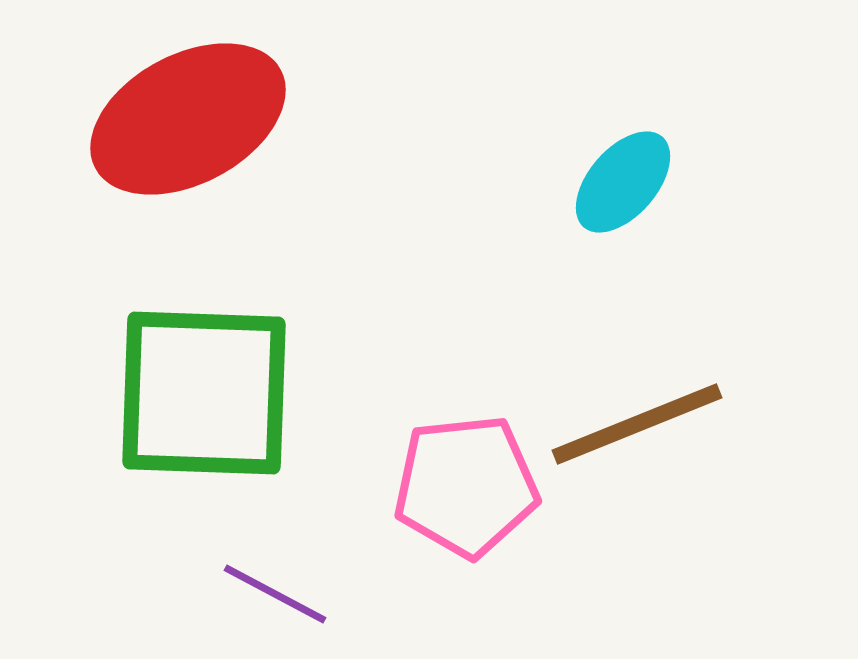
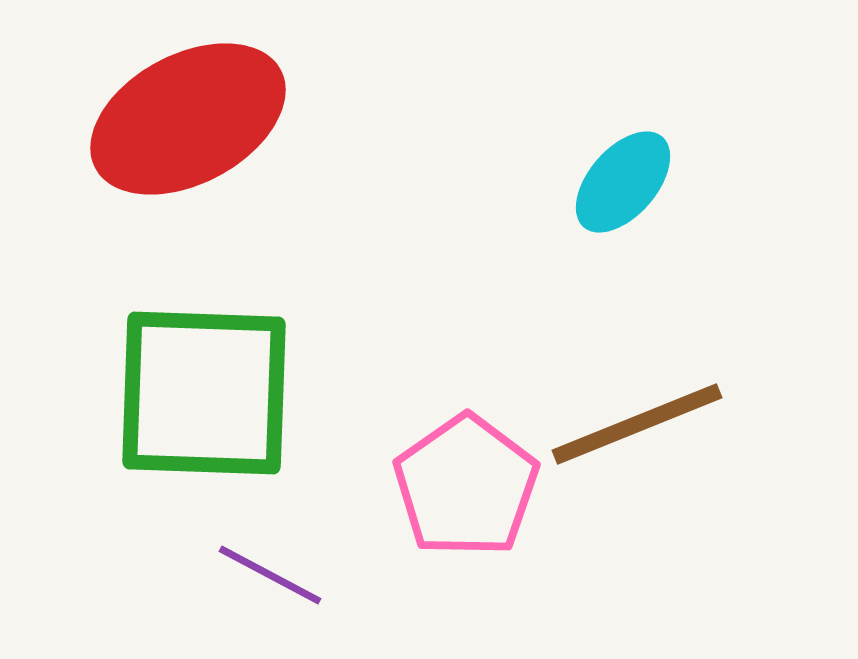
pink pentagon: rotated 29 degrees counterclockwise
purple line: moved 5 px left, 19 px up
